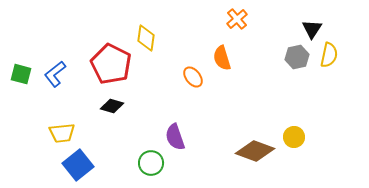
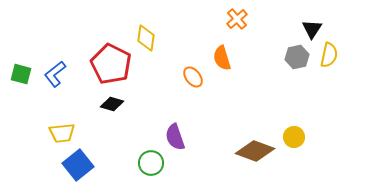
black diamond: moved 2 px up
